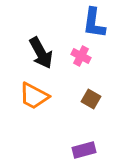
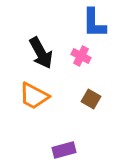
blue L-shape: rotated 8 degrees counterclockwise
purple rectangle: moved 20 px left
